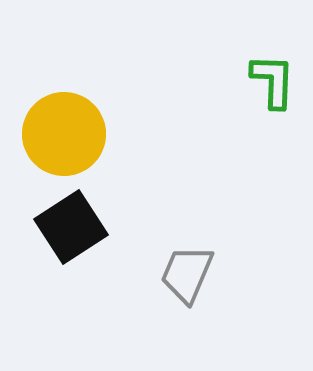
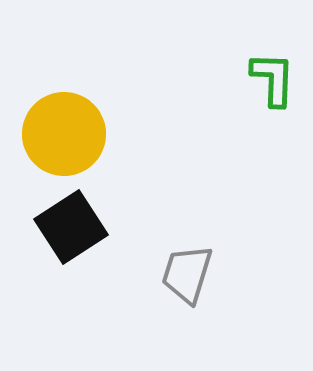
green L-shape: moved 2 px up
gray trapezoid: rotated 6 degrees counterclockwise
